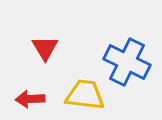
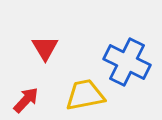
yellow trapezoid: rotated 18 degrees counterclockwise
red arrow: moved 4 px left, 1 px down; rotated 136 degrees clockwise
